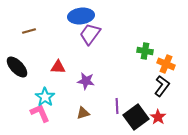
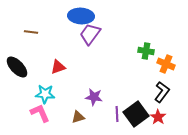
blue ellipse: rotated 10 degrees clockwise
brown line: moved 2 px right, 1 px down; rotated 24 degrees clockwise
green cross: moved 1 px right
red triangle: rotated 21 degrees counterclockwise
purple star: moved 8 px right, 16 px down
black L-shape: moved 6 px down
cyan star: moved 3 px up; rotated 30 degrees counterclockwise
purple line: moved 8 px down
brown triangle: moved 5 px left, 4 px down
black square: moved 3 px up
